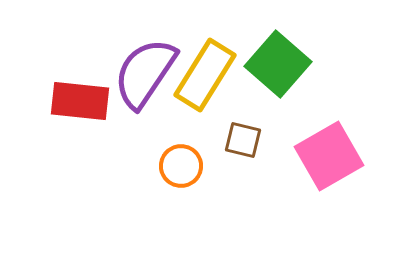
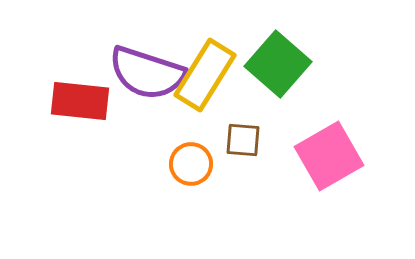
purple semicircle: moved 2 px right; rotated 106 degrees counterclockwise
brown square: rotated 9 degrees counterclockwise
orange circle: moved 10 px right, 2 px up
